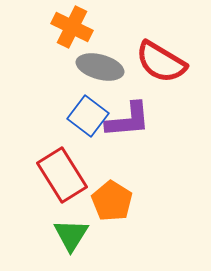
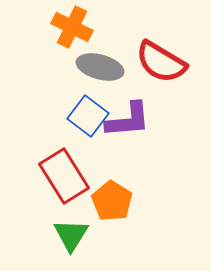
red rectangle: moved 2 px right, 1 px down
